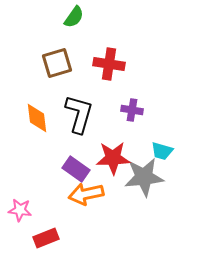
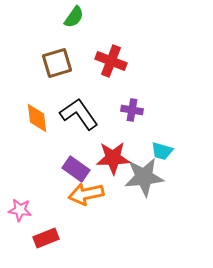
red cross: moved 2 px right, 3 px up; rotated 12 degrees clockwise
black L-shape: rotated 51 degrees counterclockwise
